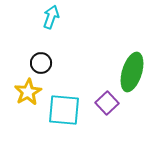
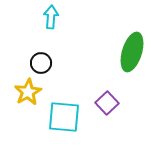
cyan arrow: rotated 15 degrees counterclockwise
green ellipse: moved 20 px up
cyan square: moved 7 px down
